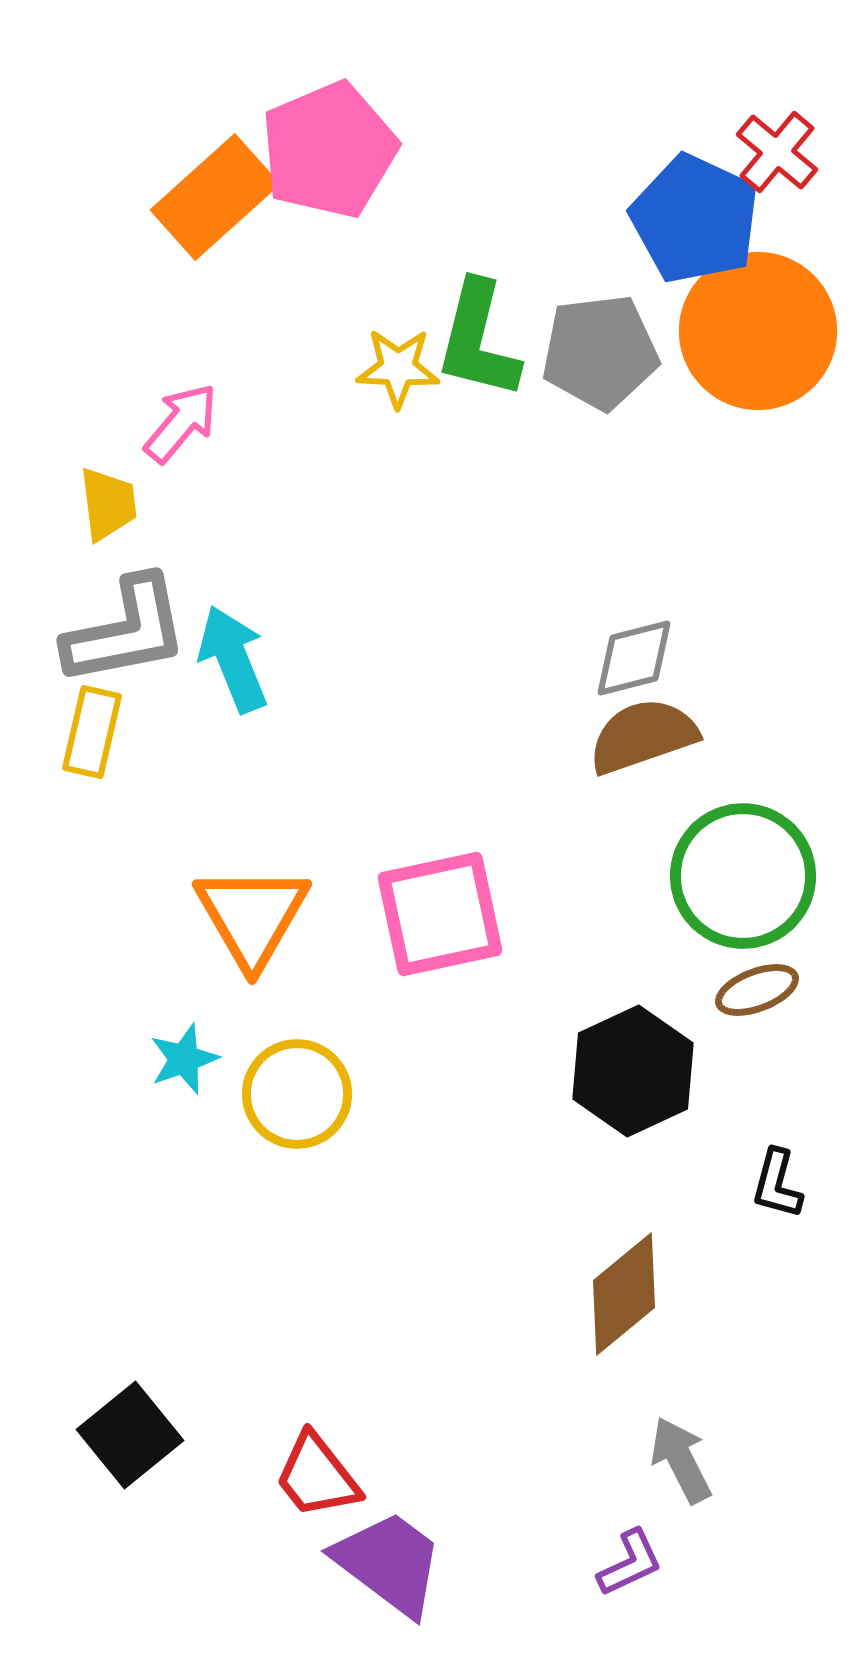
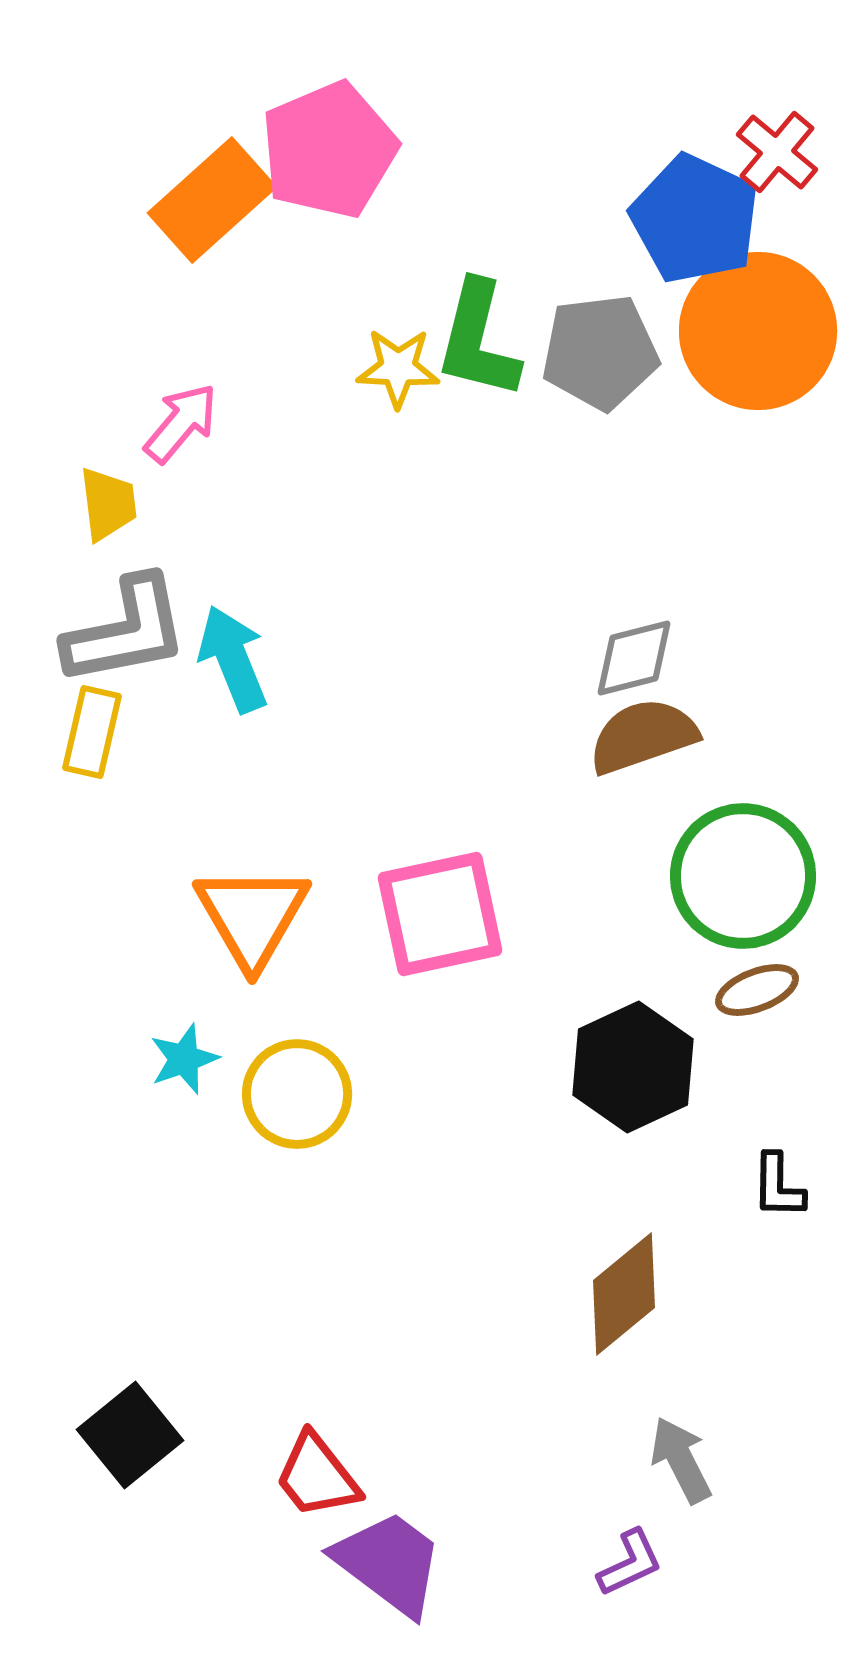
orange rectangle: moved 3 px left, 3 px down
black hexagon: moved 4 px up
black L-shape: moved 1 px right, 2 px down; rotated 14 degrees counterclockwise
